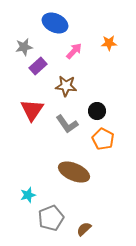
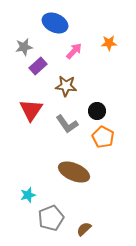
red triangle: moved 1 px left
orange pentagon: moved 2 px up
